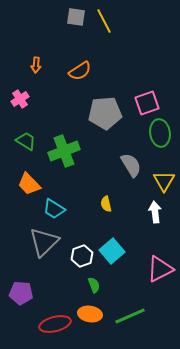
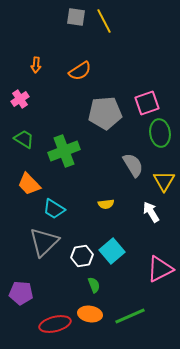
green trapezoid: moved 2 px left, 2 px up
gray semicircle: moved 2 px right
yellow semicircle: rotated 84 degrees counterclockwise
white arrow: moved 4 px left; rotated 25 degrees counterclockwise
white hexagon: rotated 10 degrees clockwise
